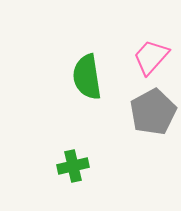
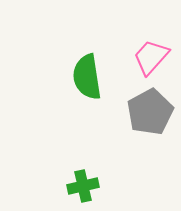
gray pentagon: moved 3 px left
green cross: moved 10 px right, 20 px down
